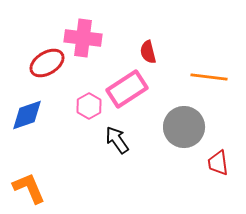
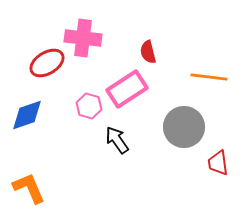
pink hexagon: rotated 15 degrees counterclockwise
